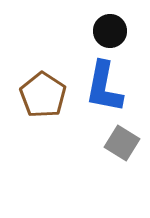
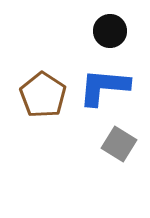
blue L-shape: rotated 84 degrees clockwise
gray square: moved 3 px left, 1 px down
